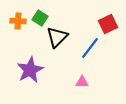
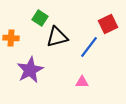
orange cross: moved 7 px left, 17 px down
black triangle: rotated 30 degrees clockwise
blue line: moved 1 px left, 1 px up
